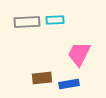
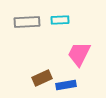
cyan rectangle: moved 5 px right
brown rectangle: rotated 18 degrees counterclockwise
blue rectangle: moved 3 px left, 1 px down
